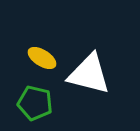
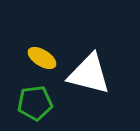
green pentagon: rotated 20 degrees counterclockwise
